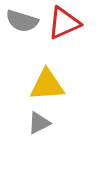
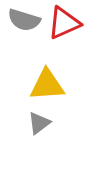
gray semicircle: moved 2 px right, 1 px up
gray triangle: rotated 10 degrees counterclockwise
